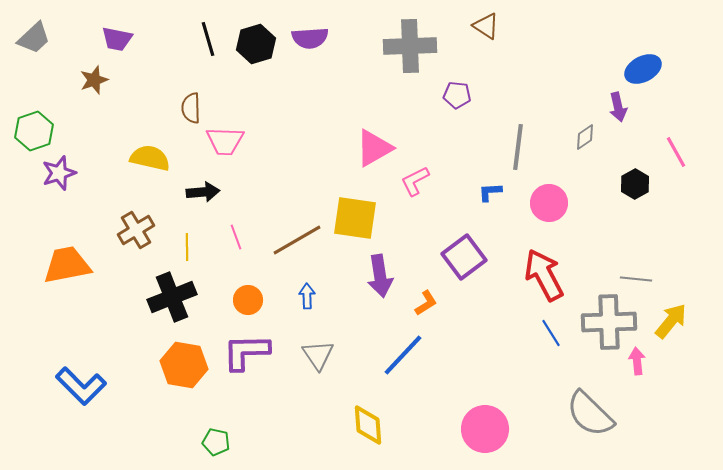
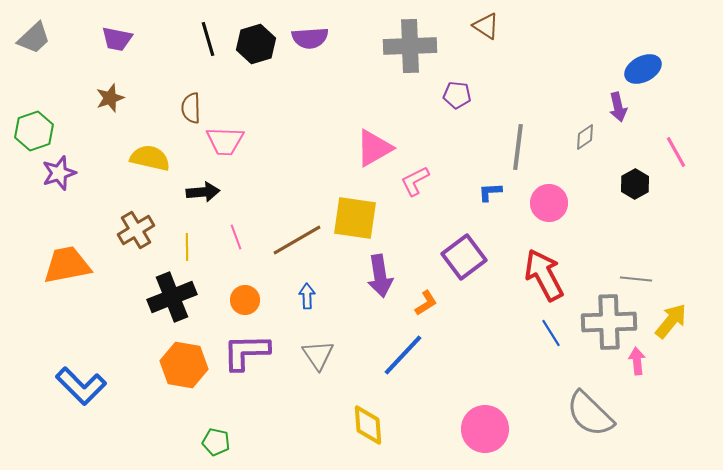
brown star at (94, 80): moved 16 px right, 18 px down
orange circle at (248, 300): moved 3 px left
